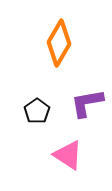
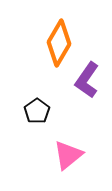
purple L-shape: moved 23 px up; rotated 45 degrees counterclockwise
pink triangle: rotated 48 degrees clockwise
